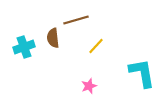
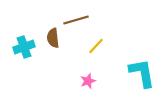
pink star: moved 1 px left, 5 px up
